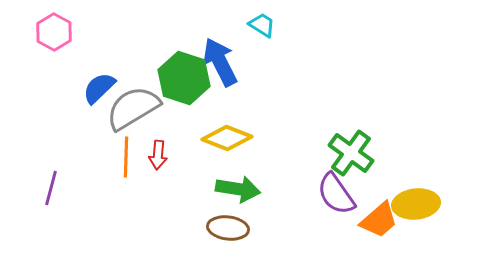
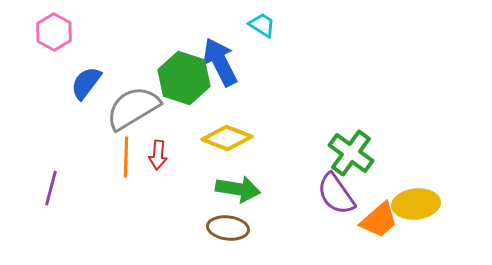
blue semicircle: moved 13 px left, 5 px up; rotated 9 degrees counterclockwise
